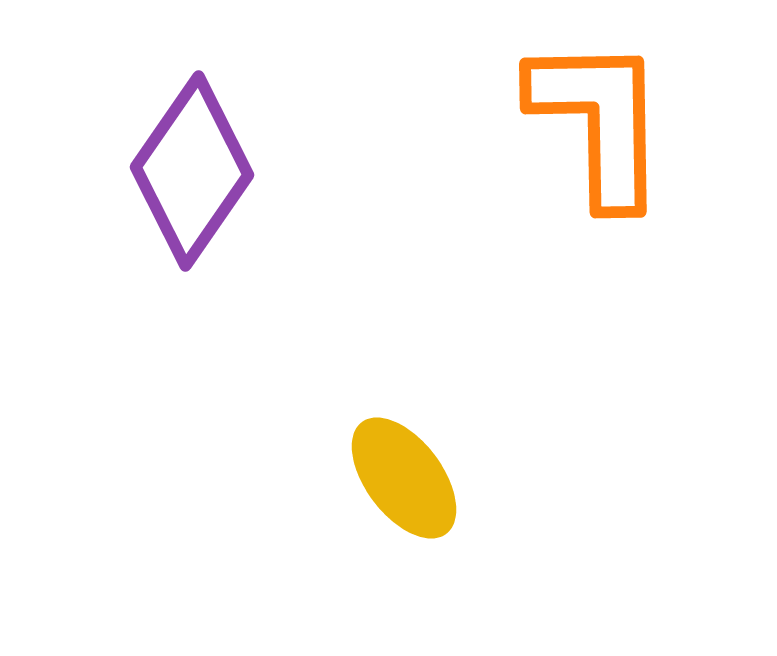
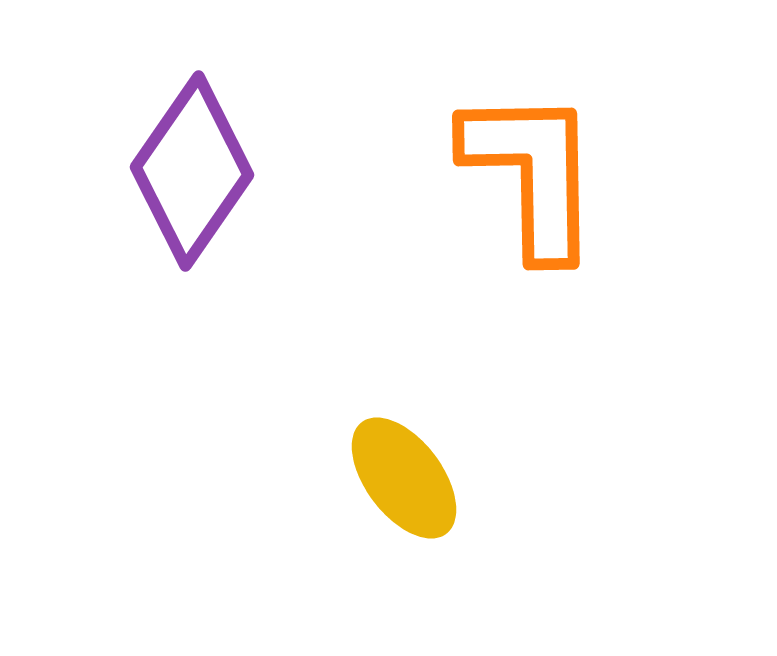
orange L-shape: moved 67 px left, 52 px down
